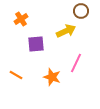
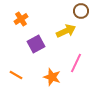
purple square: rotated 24 degrees counterclockwise
